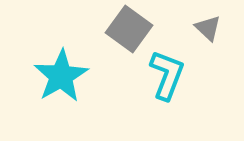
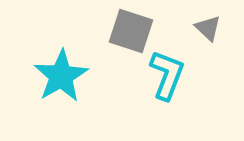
gray square: moved 2 px right, 2 px down; rotated 18 degrees counterclockwise
